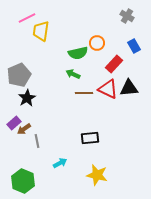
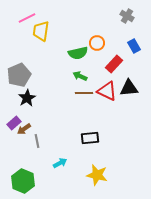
green arrow: moved 7 px right, 2 px down
red triangle: moved 1 px left, 2 px down
